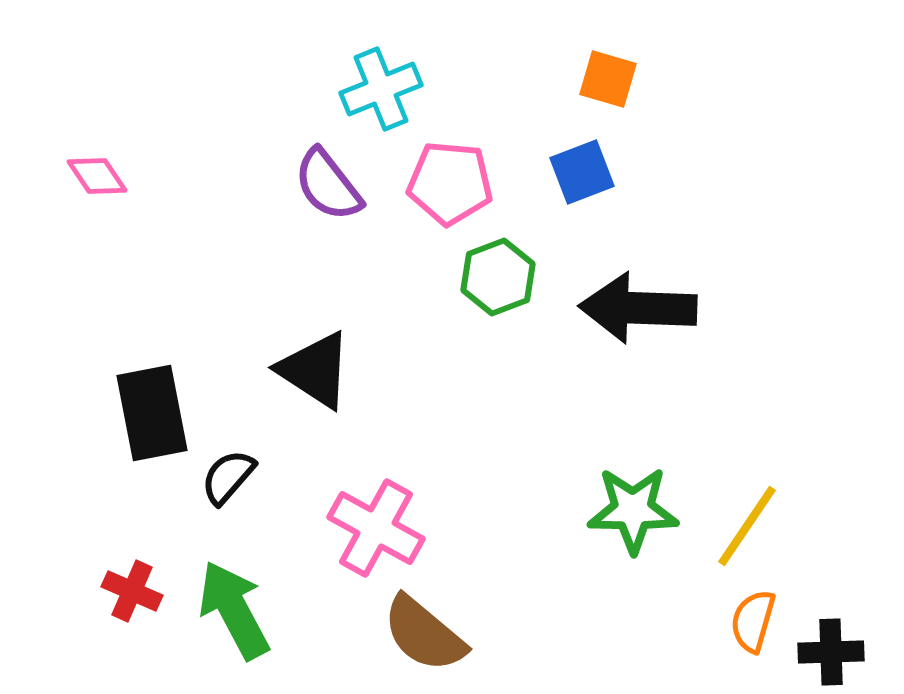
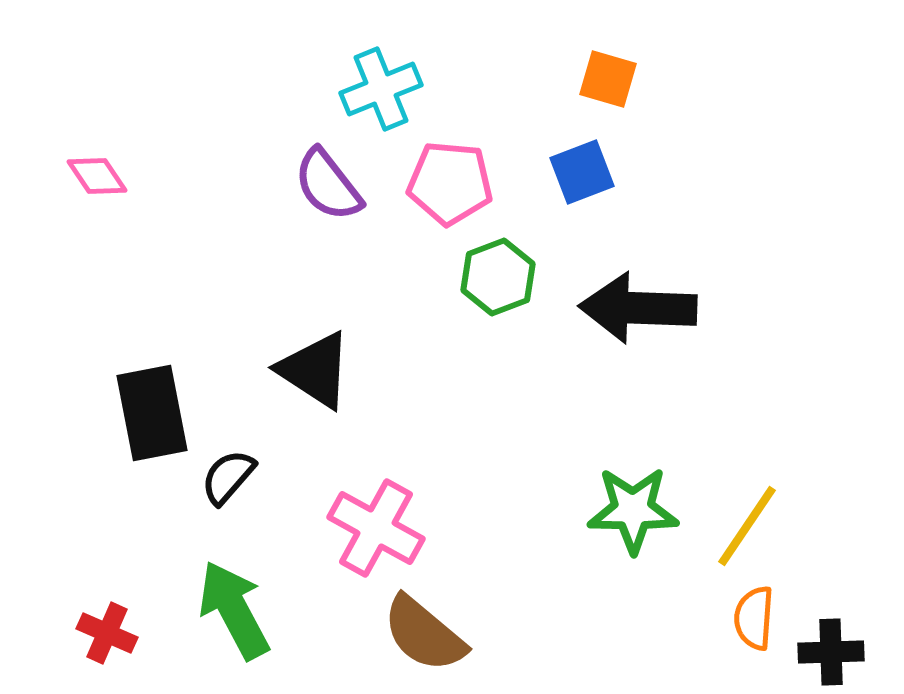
red cross: moved 25 px left, 42 px down
orange semicircle: moved 1 px right, 3 px up; rotated 12 degrees counterclockwise
